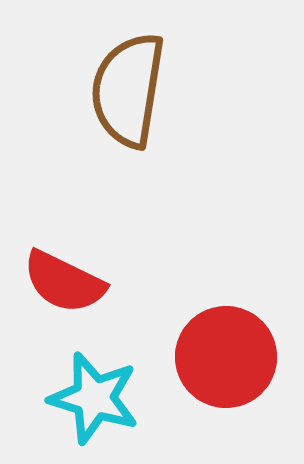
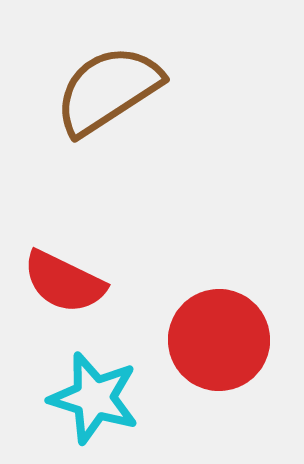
brown semicircle: moved 20 px left; rotated 48 degrees clockwise
red circle: moved 7 px left, 17 px up
